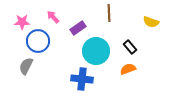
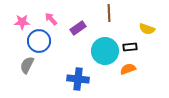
pink arrow: moved 2 px left, 2 px down
yellow semicircle: moved 4 px left, 7 px down
blue circle: moved 1 px right
black rectangle: rotated 56 degrees counterclockwise
cyan circle: moved 9 px right
gray semicircle: moved 1 px right, 1 px up
blue cross: moved 4 px left
